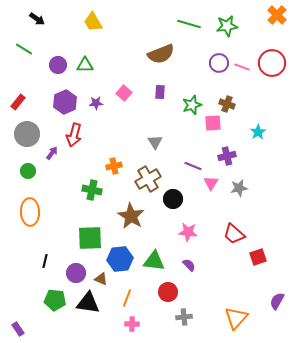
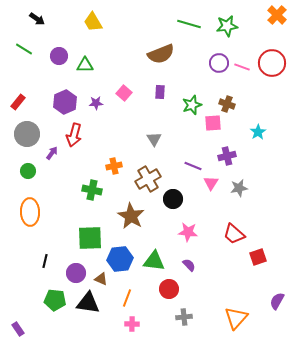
purple circle at (58, 65): moved 1 px right, 9 px up
gray triangle at (155, 142): moved 1 px left, 3 px up
red circle at (168, 292): moved 1 px right, 3 px up
